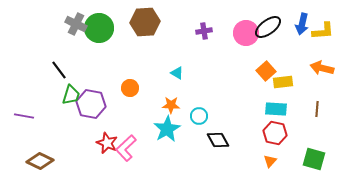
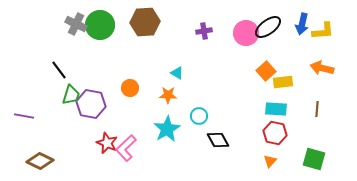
green circle: moved 1 px right, 3 px up
orange star: moved 3 px left, 10 px up
